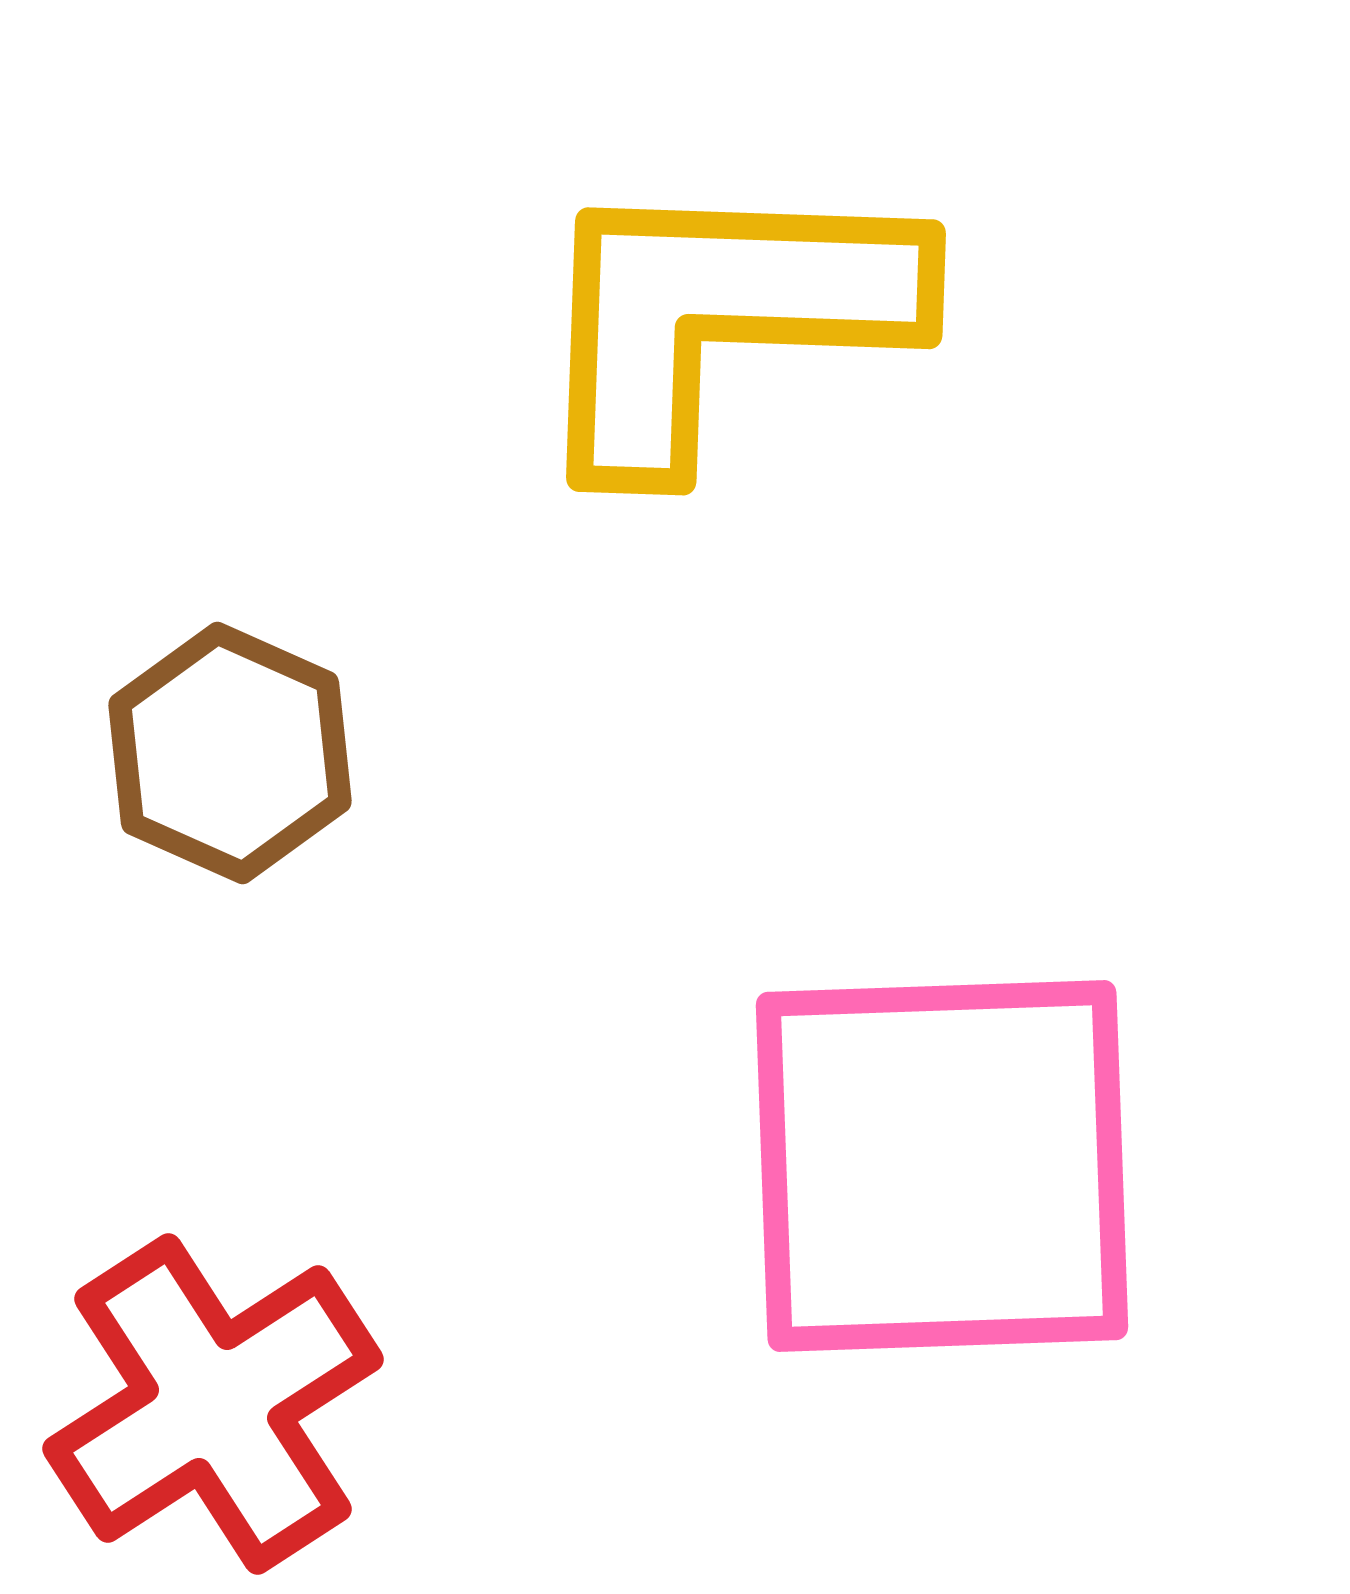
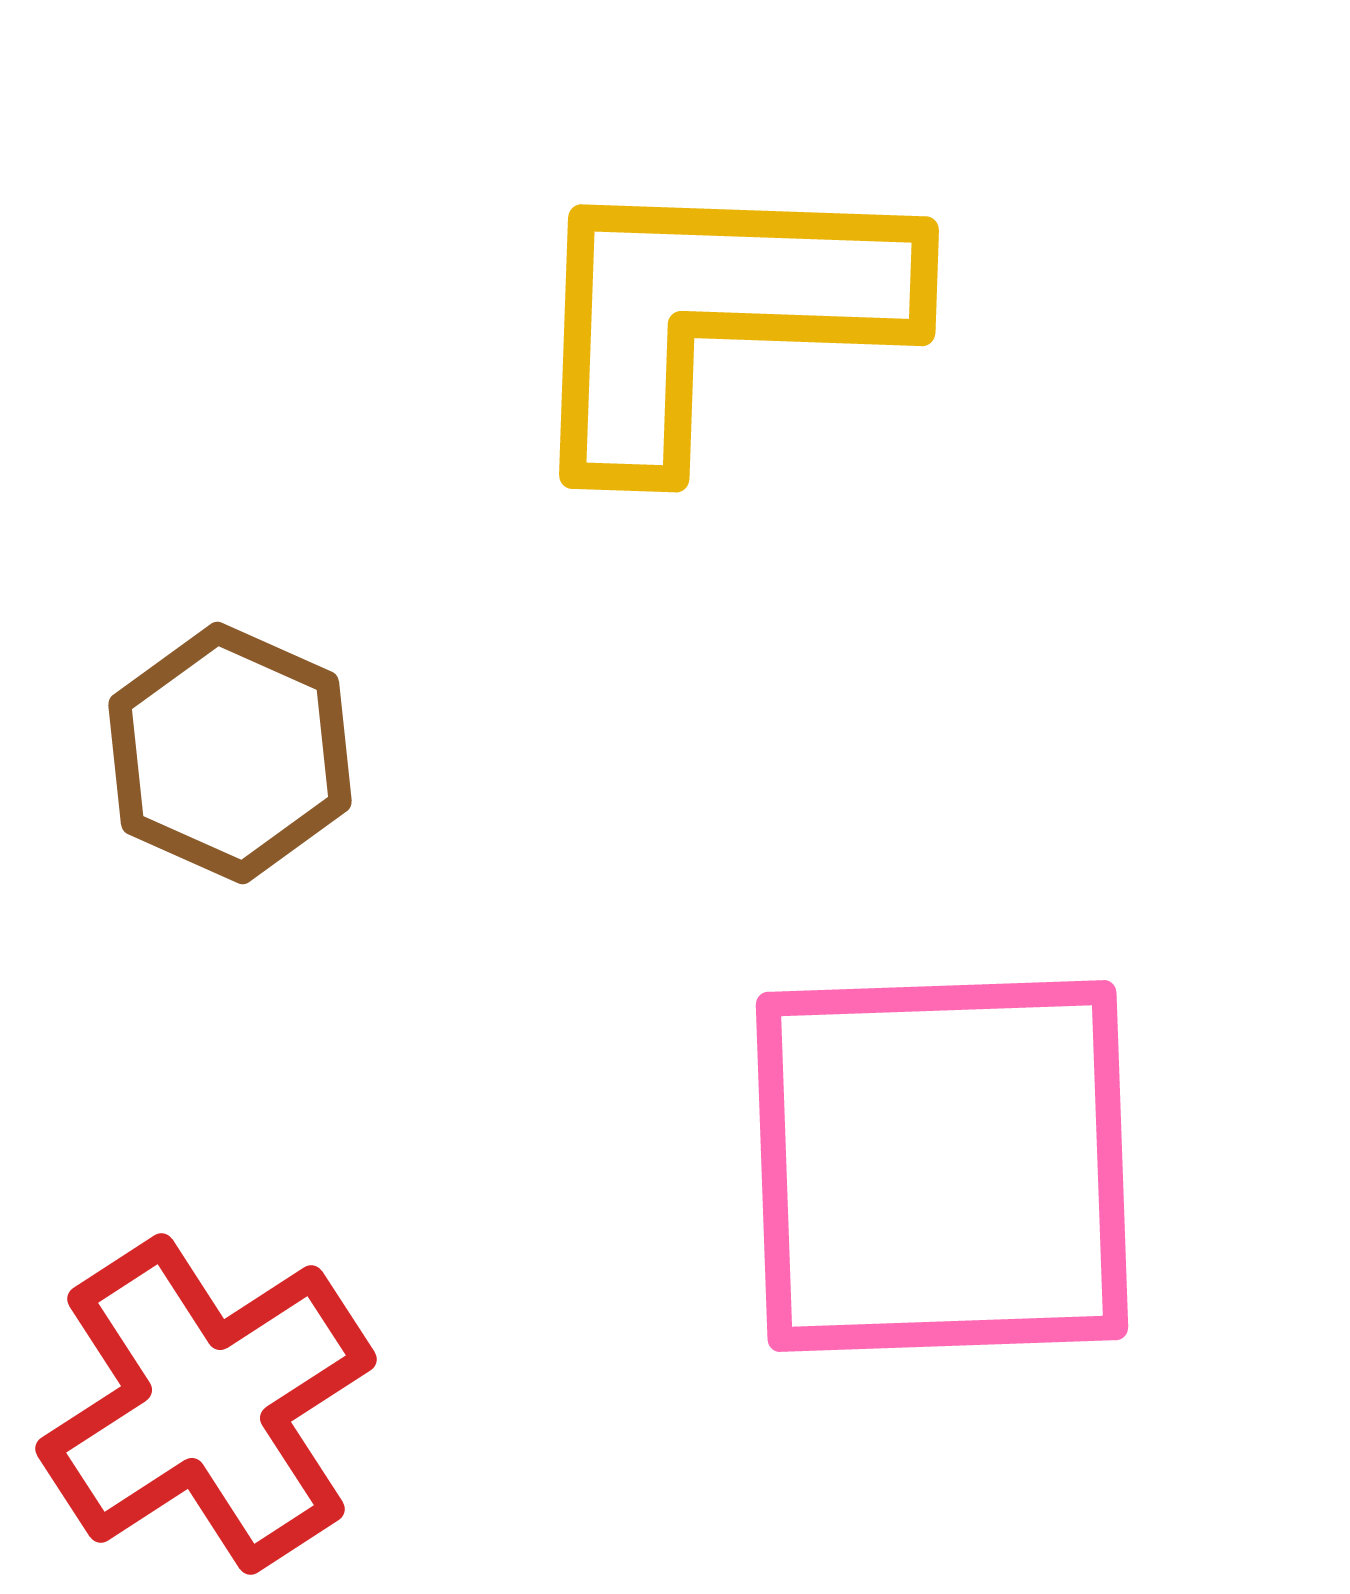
yellow L-shape: moved 7 px left, 3 px up
red cross: moved 7 px left
